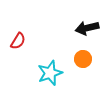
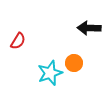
black arrow: moved 2 px right; rotated 15 degrees clockwise
orange circle: moved 9 px left, 4 px down
